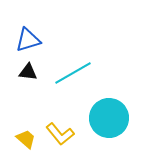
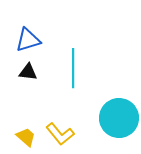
cyan line: moved 5 px up; rotated 60 degrees counterclockwise
cyan circle: moved 10 px right
yellow trapezoid: moved 2 px up
